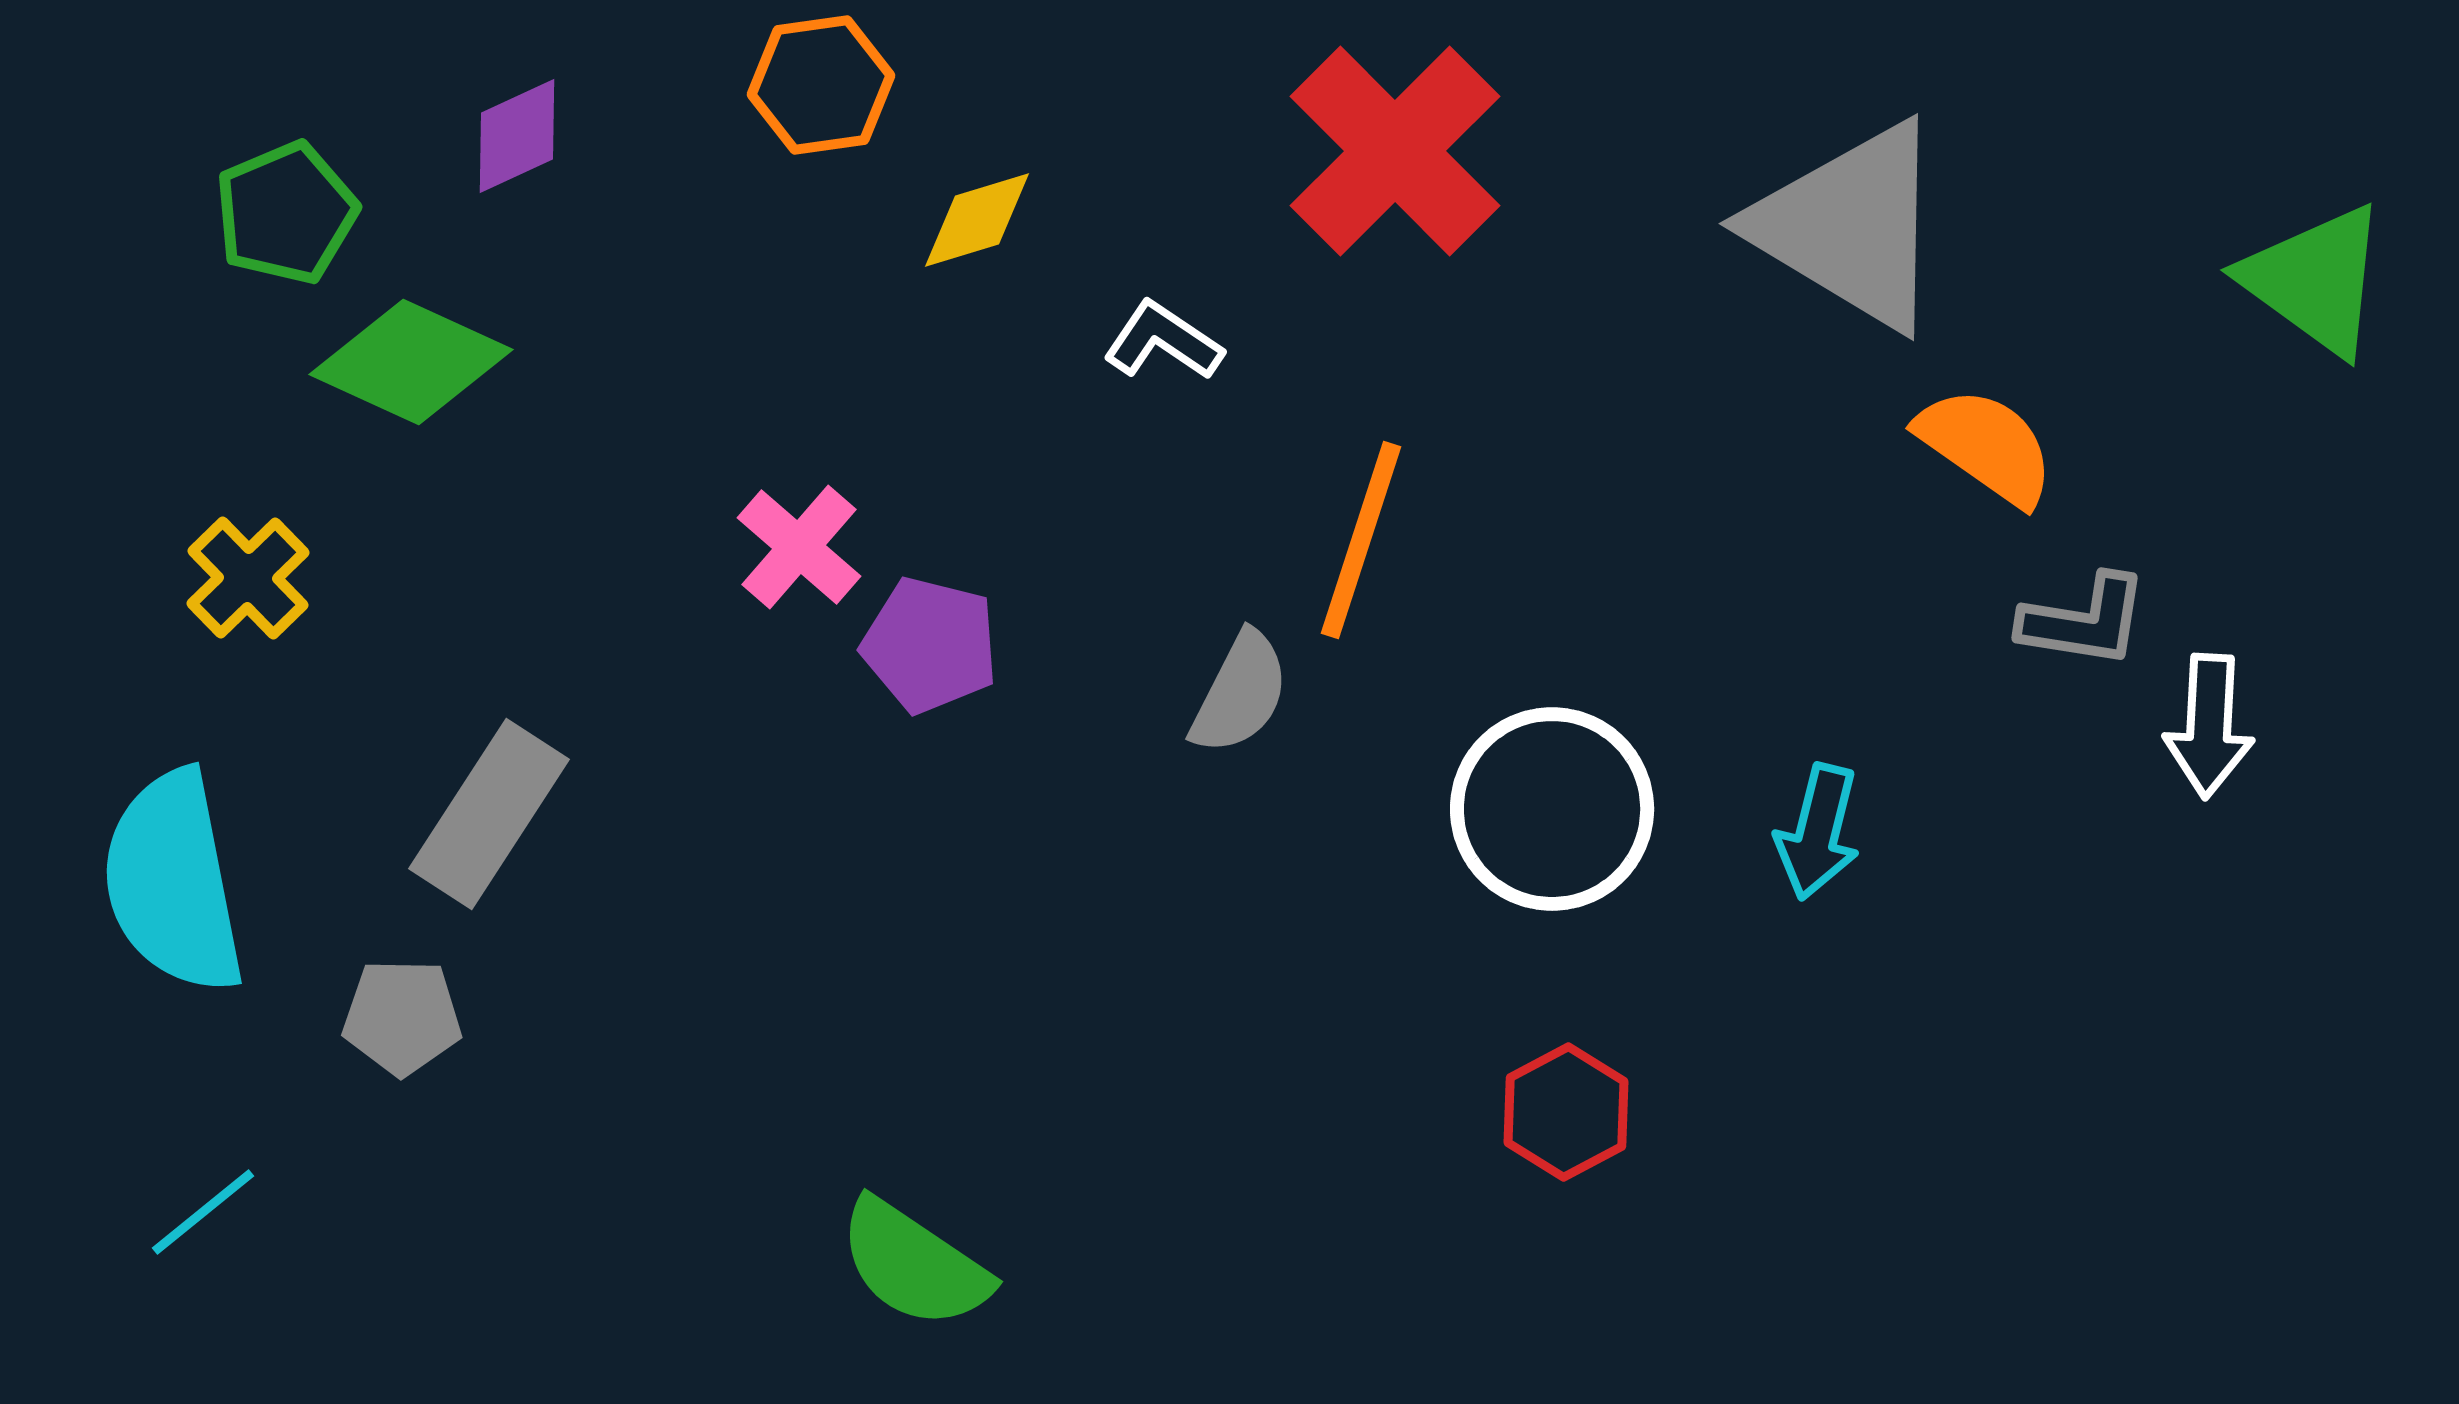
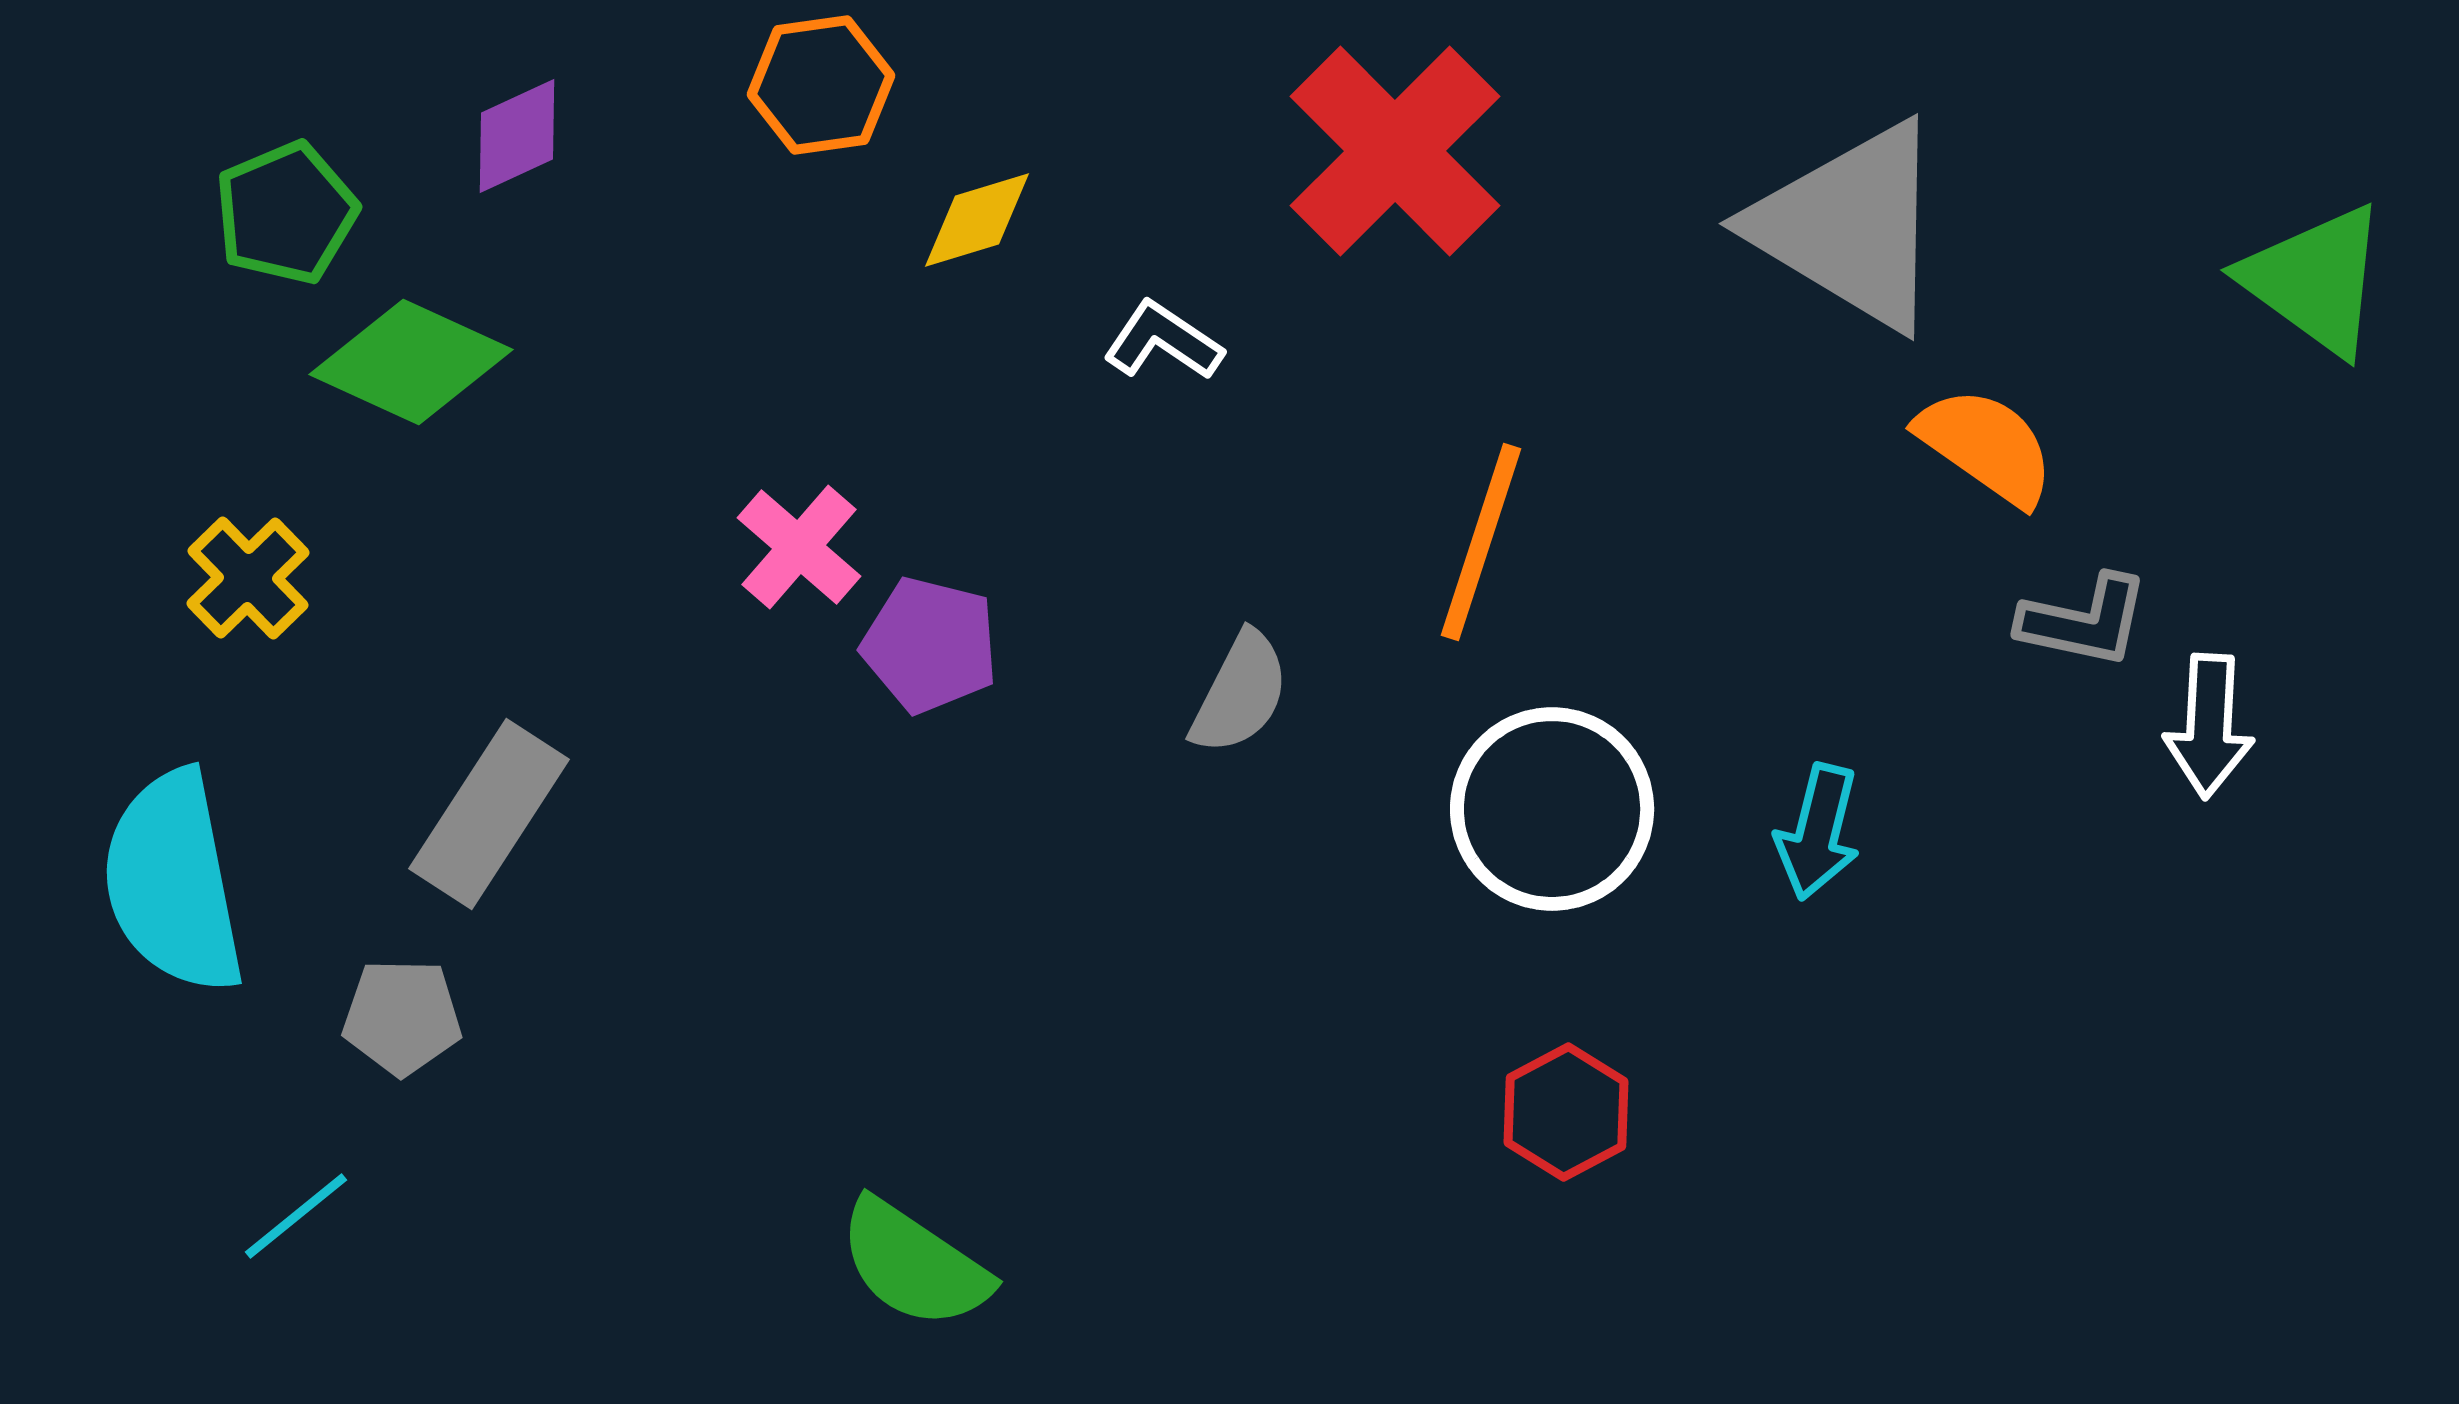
orange line: moved 120 px right, 2 px down
gray L-shape: rotated 3 degrees clockwise
cyan line: moved 93 px right, 4 px down
